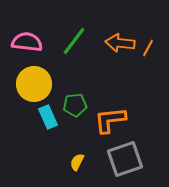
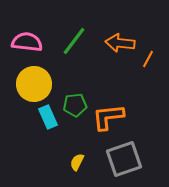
orange line: moved 11 px down
orange L-shape: moved 2 px left, 3 px up
gray square: moved 1 px left
